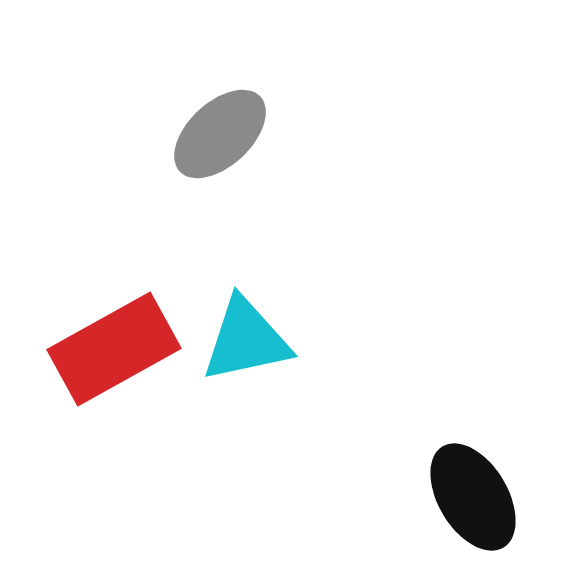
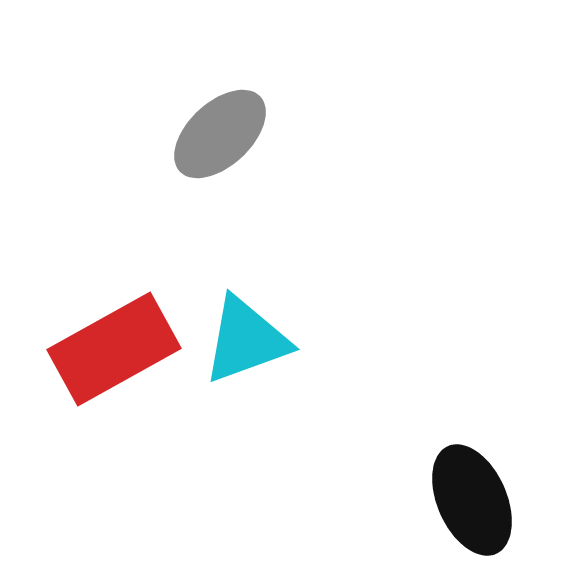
cyan triangle: rotated 8 degrees counterclockwise
black ellipse: moved 1 px left, 3 px down; rotated 7 degrees clockwise
